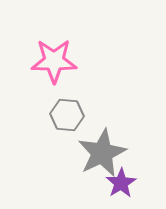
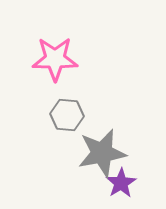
pink star: moved 1 px right, 2 px up
gray star: rotated 15 degrees clockwise
